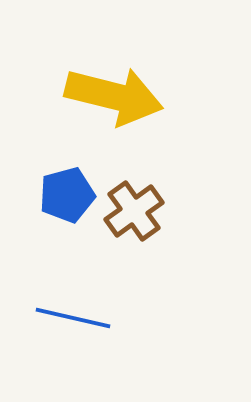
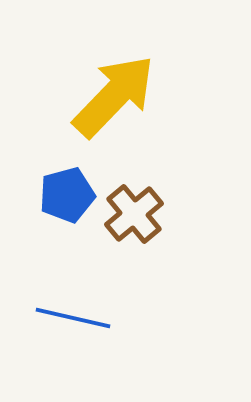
yellow arrow: rotated 60 degrees counterclockwise
brown cross: moved 3 px down; rotated 4 degrees counterclockwise
